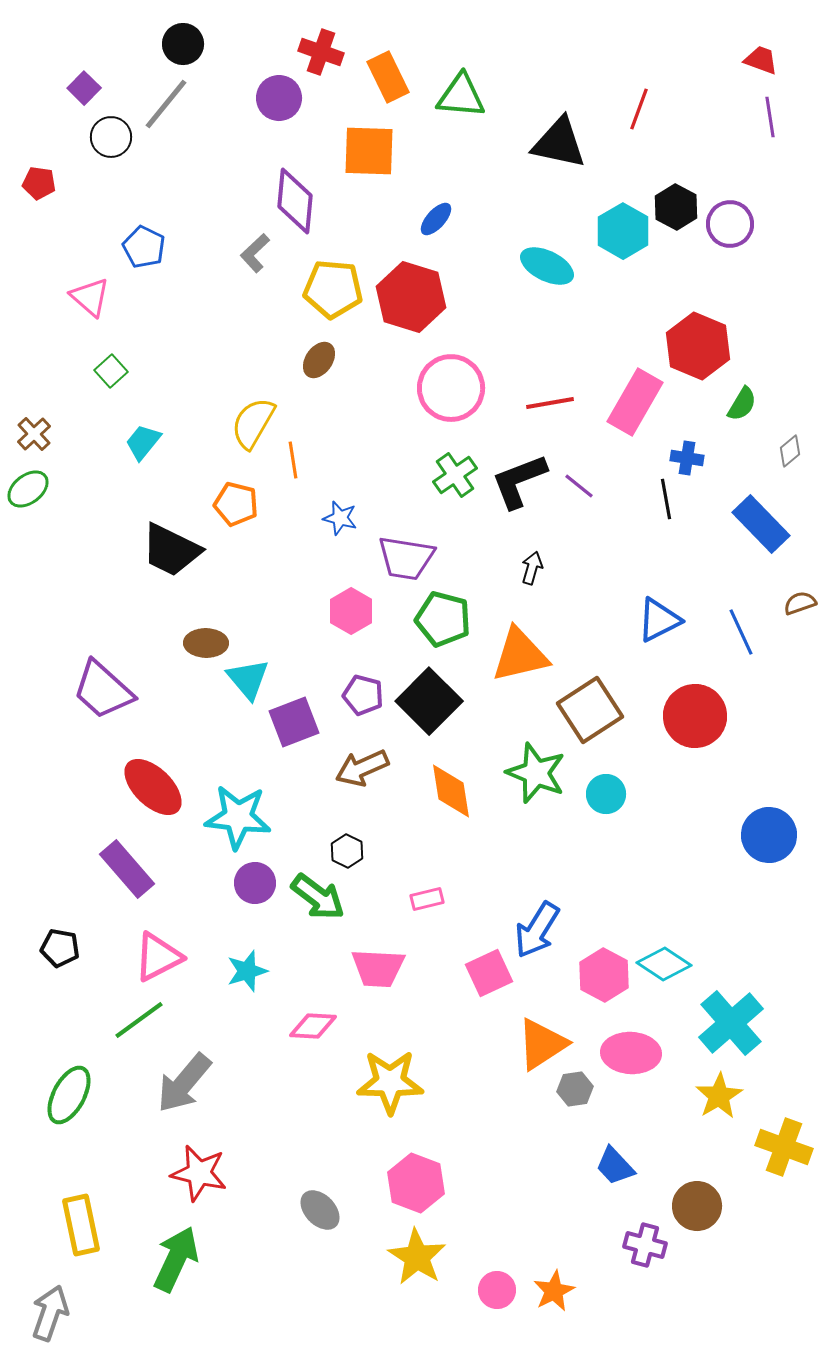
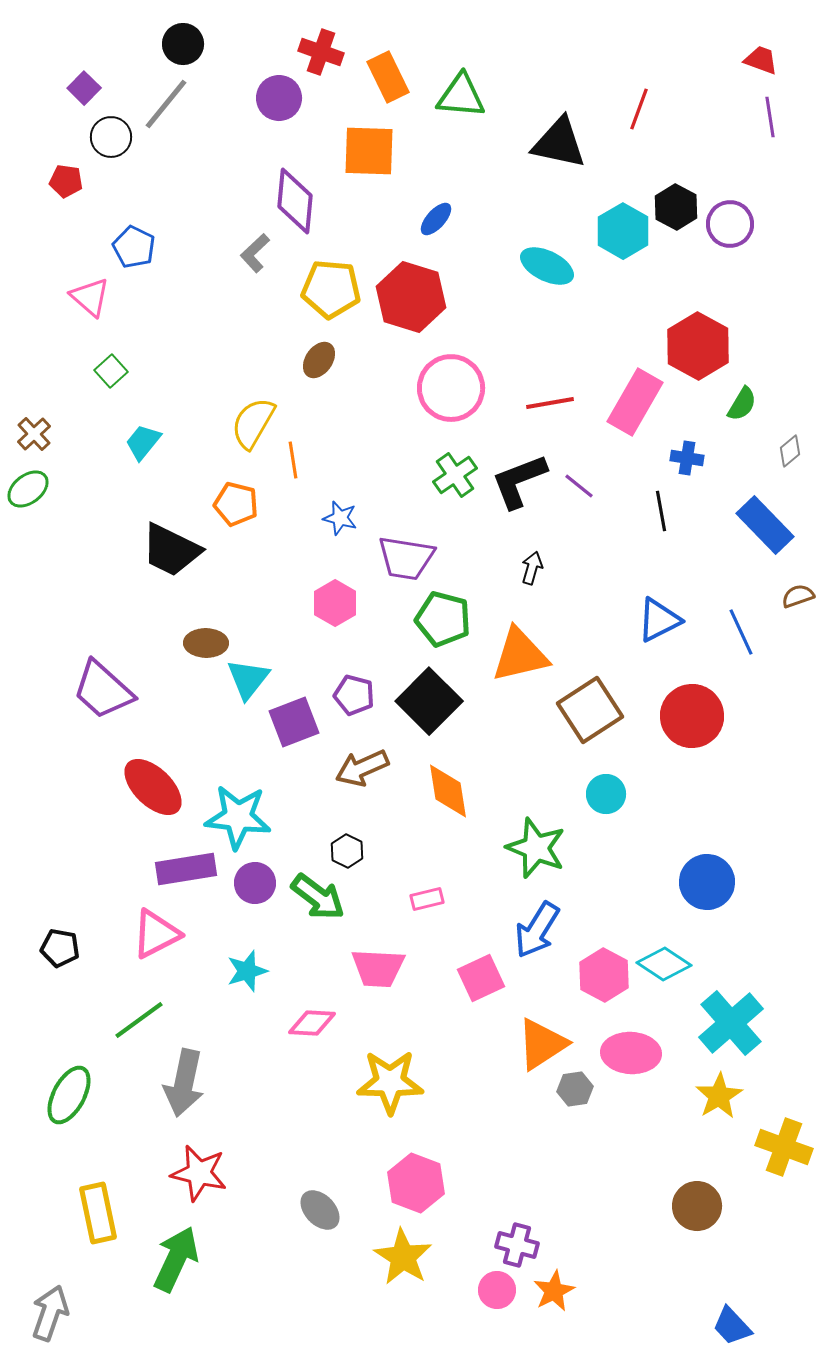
red pentagon at (39, 183): moved 27 px right, 2 px up
blue pentagon at (144, 247): moved 10 px left
yellow pentagon at (333, 289): moved 2 px left
red hexagon at (698, 346): rotated 6 degrees clockwise
black line at (666, 499): moved 5 px left, 12 px down
blue rectangle at (761, 524): moved 4 px right, 1 px down
brown semicircle at (800, 603): moved 2 px left, 7 px up
pink hexagon at (351, 611): moved 16 px left, 8 px up
cyan triangle at (248, 679): rotated 18 degrees clockwise
purple pentagon at (363, 695): moved 9 px left
red circle at (695, 716): moved 3 px left
green star at (536, 773): moved 75 px down
orange diamond at (451, 791): moved 3 px left
blue circle at (769, 835): moved 62 px left, 47 px down
purple rectangle at (127, 869): moved 59 px right; rotated 58 degrees counterclockwise
pink triangle at (158, 957): moved 2 px left, 23 px up
pink square at (489, 973): moved 8 px left, 5 px down
pink diamond at (313, 1026): moved 1 px left, 3 px up
gray arrow at (184, 1083): rotated 28 degrees counterclockwise
blue trapezoid at (615, 1166): moved 117 px right, 160 px down
yellow rectangle at (81, 1225): moved 17 px right, 12 px up
purple cross at (645, 1245): moved 128 px left
yellow star at (417, 1257): moved 14 px left
